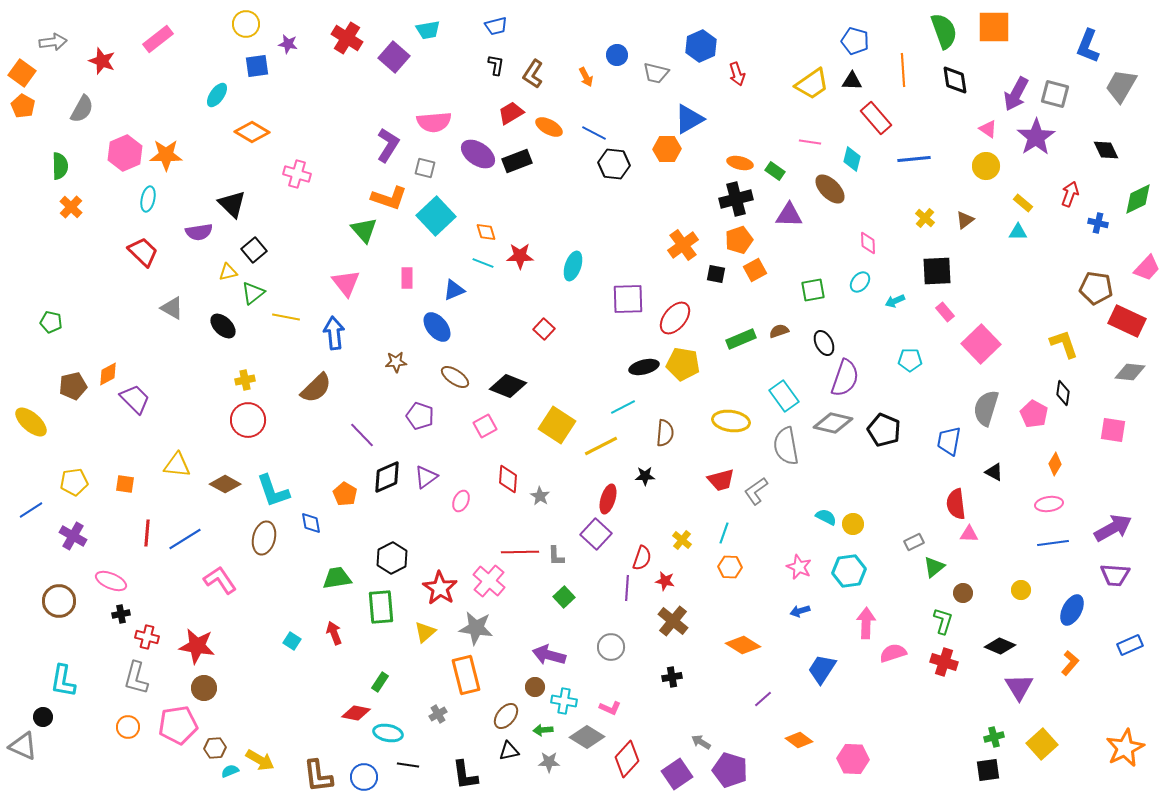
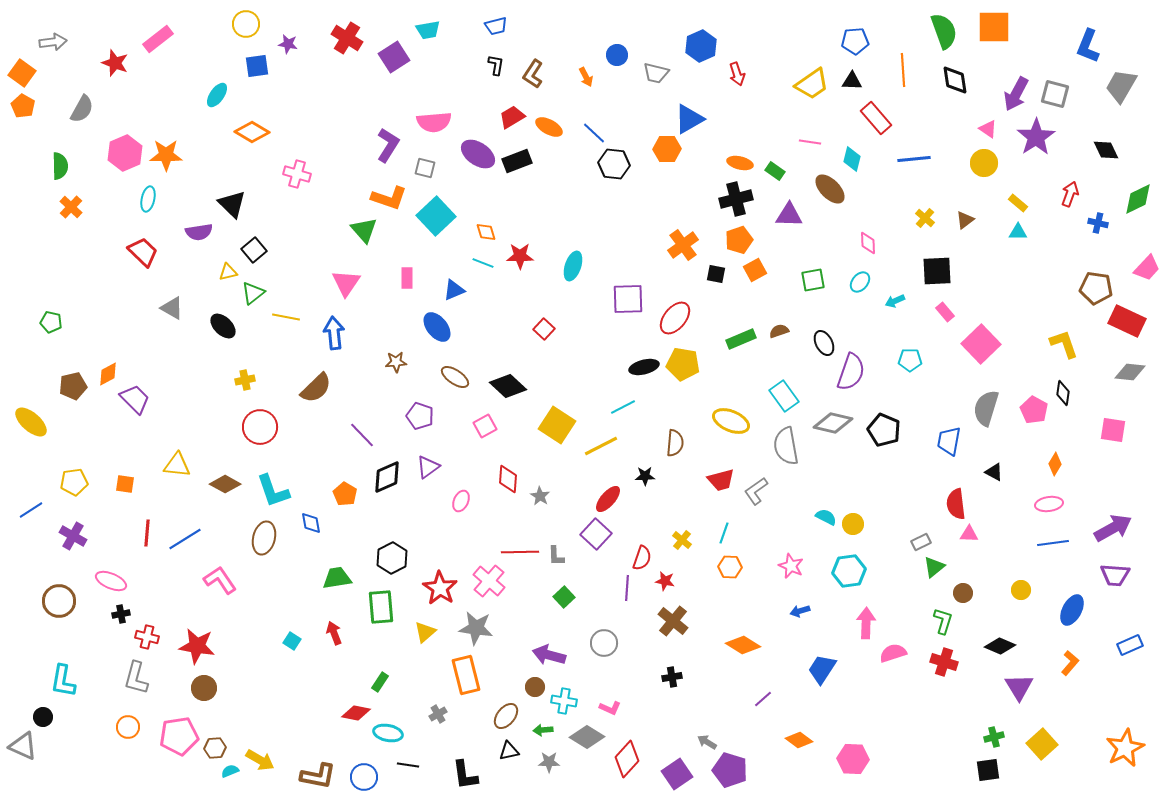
blue pentagon at (855, 41): rotated 20 degrees counterclockwise
purple square at (394, 57): rotated 16 degrees clockwise
red star at (102, 61): moved 13 px right, 2 px down
red trapezoid at (511, 113): moved 1 px right, 4 px down
blue line at (594, 133): rotated 15 degrees clockwise
yellow circle at (986, 166): moved 2 px left, 3 px up
yellow rectangle at (1023, 203): moved 5 px left
pink triangle at (346, 283): rotated 12 degrees clockwise
green square at (813, 290): moved 10 px up
purple semicircle at (845, 378): moved 6 px right, 6 px up
black diamond at (508, 386): rotated 21 degrees clockwise
pink pentagon at (1034, 414): moved 4 px up
red circle at (248, 420): moved 12 px right, 7 px down
yellow ellipse at (731, 421): rotated 15 degrees clockwise
brown semicircle at (665, 433): moved 10 px right, 10 px down
purple triangle at (426, 477): moved 2 px right, 10 px up
red ellipse at (608, 499): rotated 24 degrees clockwise
gray rectangle at (914, 542): moved 7 px right
pink star at (799, 567): moved 8 px left, 1 px up
gray circle at (611, 647): moved 7 px left, 4 px up
pink pentagon at (178, 725): moved 1 px right, 11 px down
gray arrow at (701, 742): moved 6 px right
brown L-shape at (318, 776): rotated 72 degrees counterclockwise
